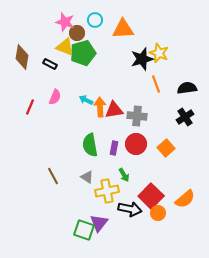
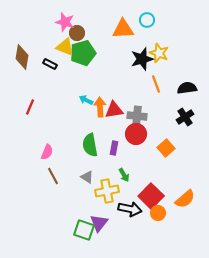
cyan circle: moved 52 px right
pink semicircle: moved 8 px left, 55 px down
red circle: moved 10 px up
